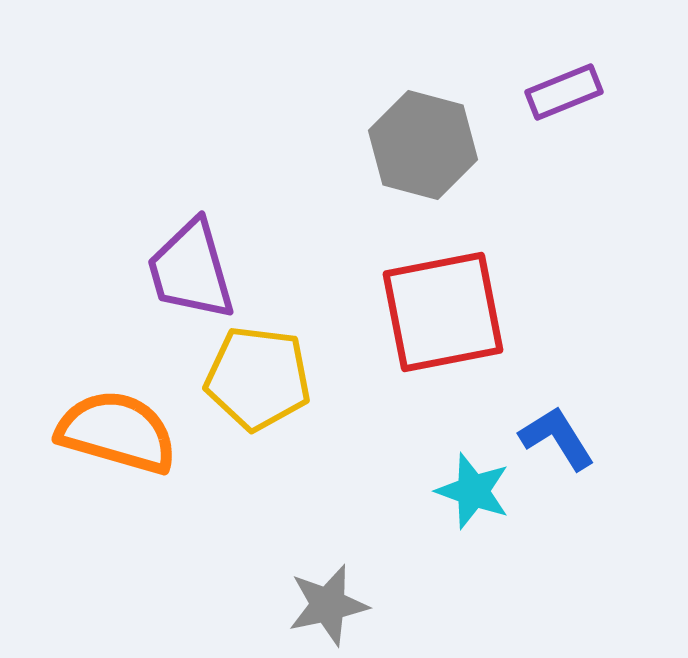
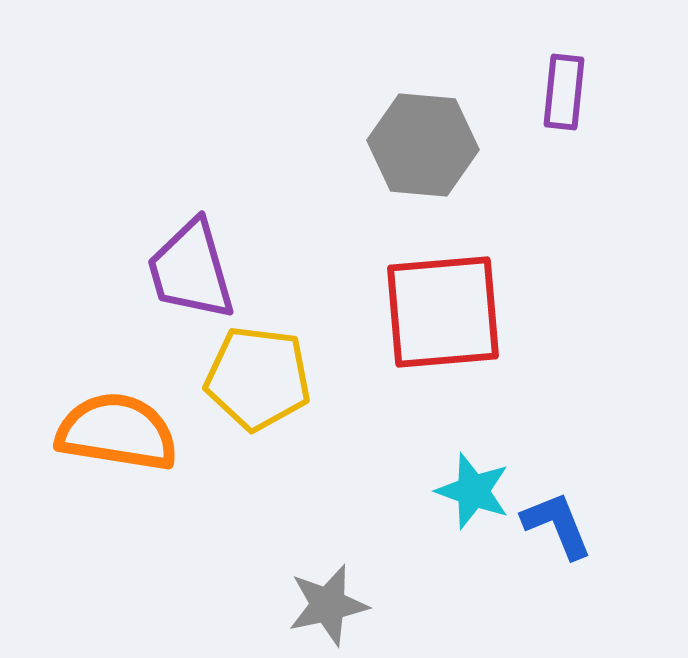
purple rectangle: rotated 62 degrees counterclockwise
gray hexagon: rotated 10 degrees counterclockwise
red square: rotated 6 degrees clockwise
orange semicircle: rotated 7 degrees counterclockwise
blue L-shape: moved 87 px down; rotated 10 degrees clockwise
